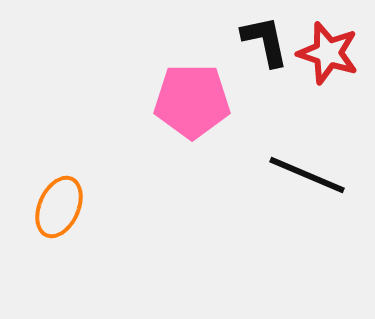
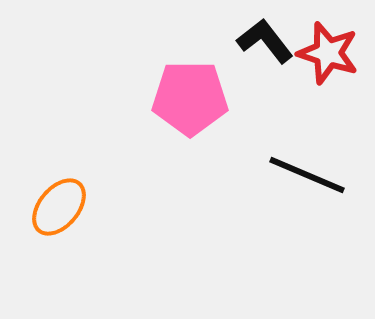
black L-shape: rotated 26 degrees counterclockwise
pink pentagon: moved 2 px left, 3 px up
orange ellipse: rotated 16 degrees clockwise
